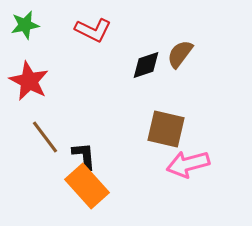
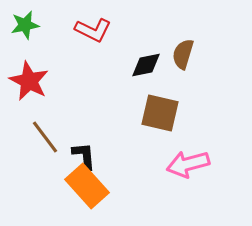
brown semicircle: moved 3 px right; rotated 20 degrees counterclockwise
black diamond: rotated 8 degrees clockwise
brown square: moved 6 px left, 16 px up
